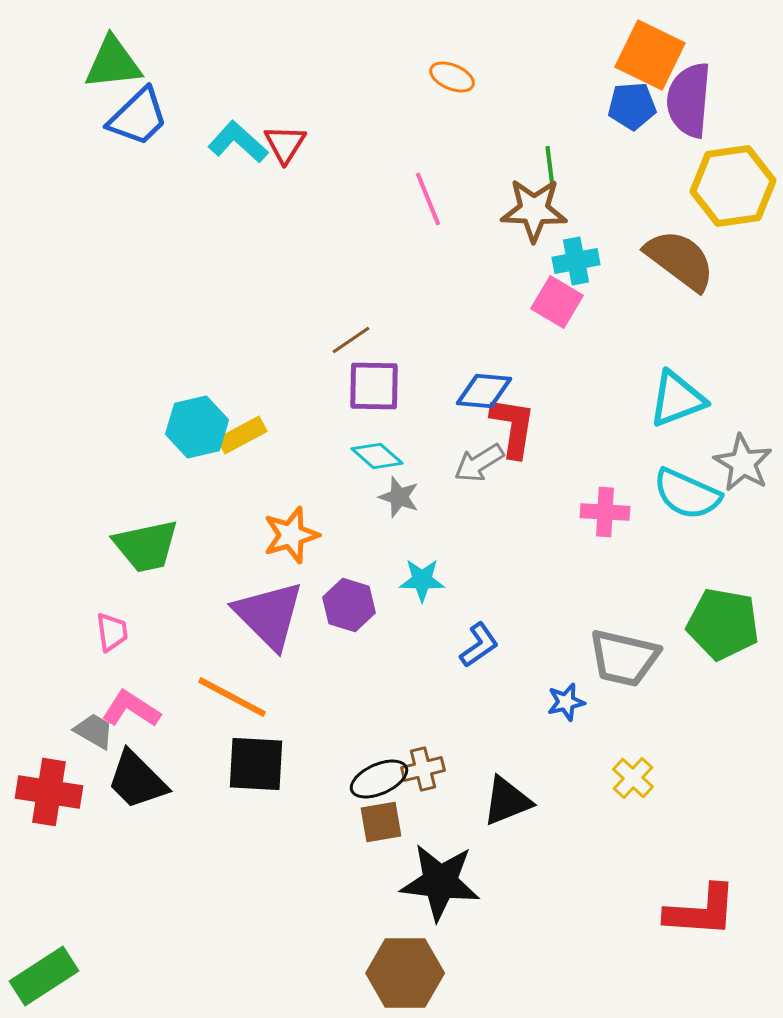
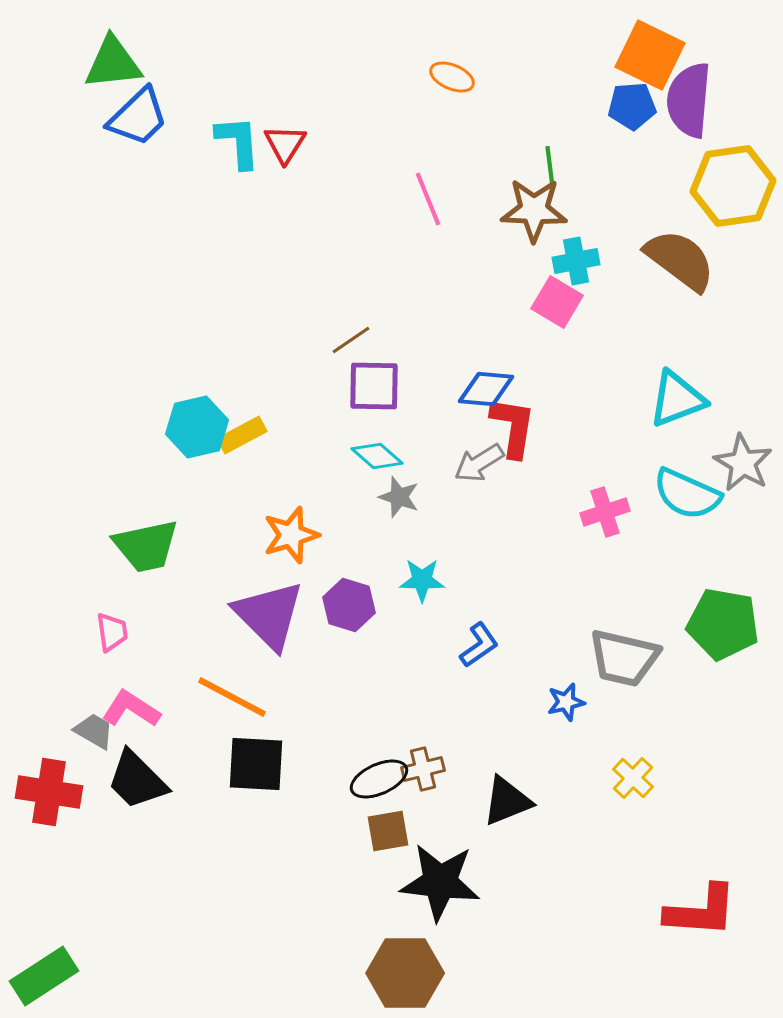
cyan L-shape at (238, 142): rotated 44 degrees clockwise
blue diamond at (484, 391): moved 2 px right, 2 px up
pink cross at (605, 512): rotated 21 degrees counterclockwise
brown square at (381, 822): moved 7 px right, 9 px down
